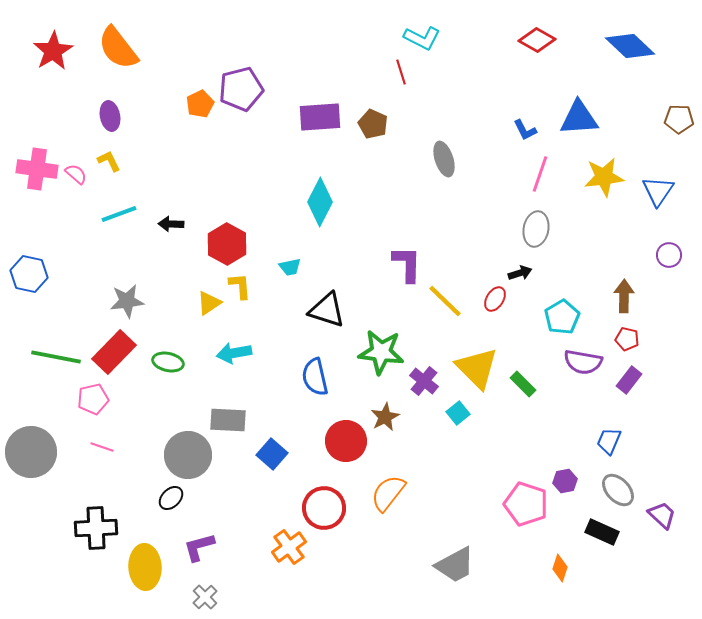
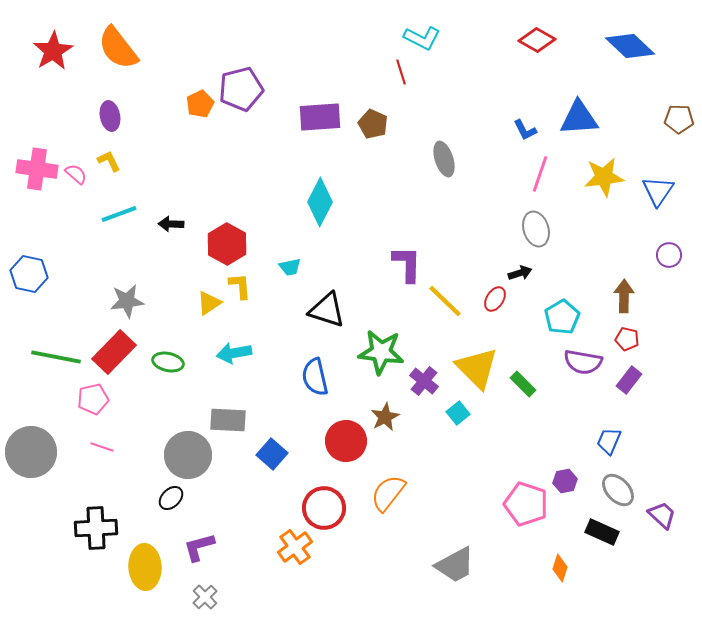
gray ellipse at (536, 229): rotated 28 degrees counterclockwise
orange cross at (289, 547): moved 6 px right
